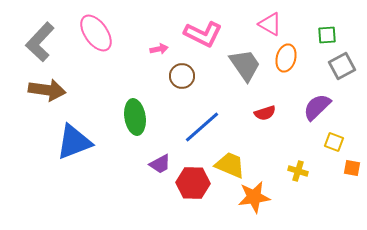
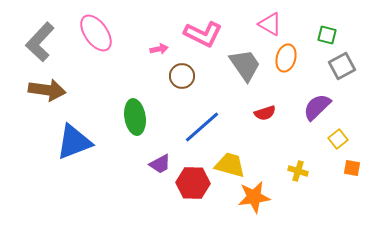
green square: rotated 18 degrees clockwise
yellow square: moved 4 px right, 3 px up; rotated 30 degrees clockwise
yellow trapezoid: rotated 8 degrees counterclockwise
